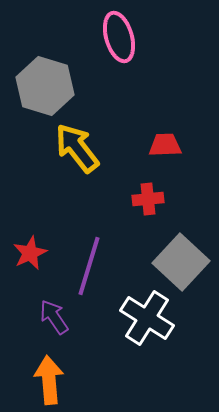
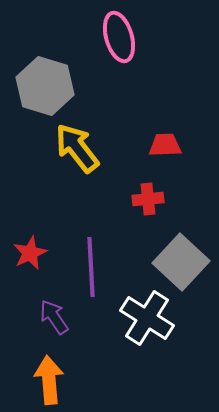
purple line: moved 2 px right, 1 px down; rotated 20 degrees counterclockwise
